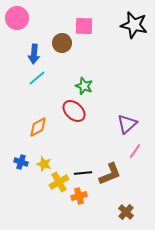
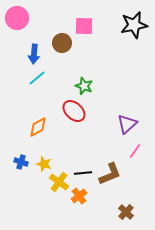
black star: rotated 24 degrees counterclockwise
yellow cross: rotated 24 degrees counterclockwise
orange cross: rotated 21 degrees counterclockwise
